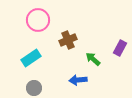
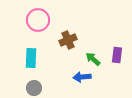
purple rectangle: moved 3 px left, 7 px down; rotated 21 degrees counterclockwise
cyan rectangle: rotated 54 degrees counterclockwise
blue arrow: moved 4 px right, 3 px up
